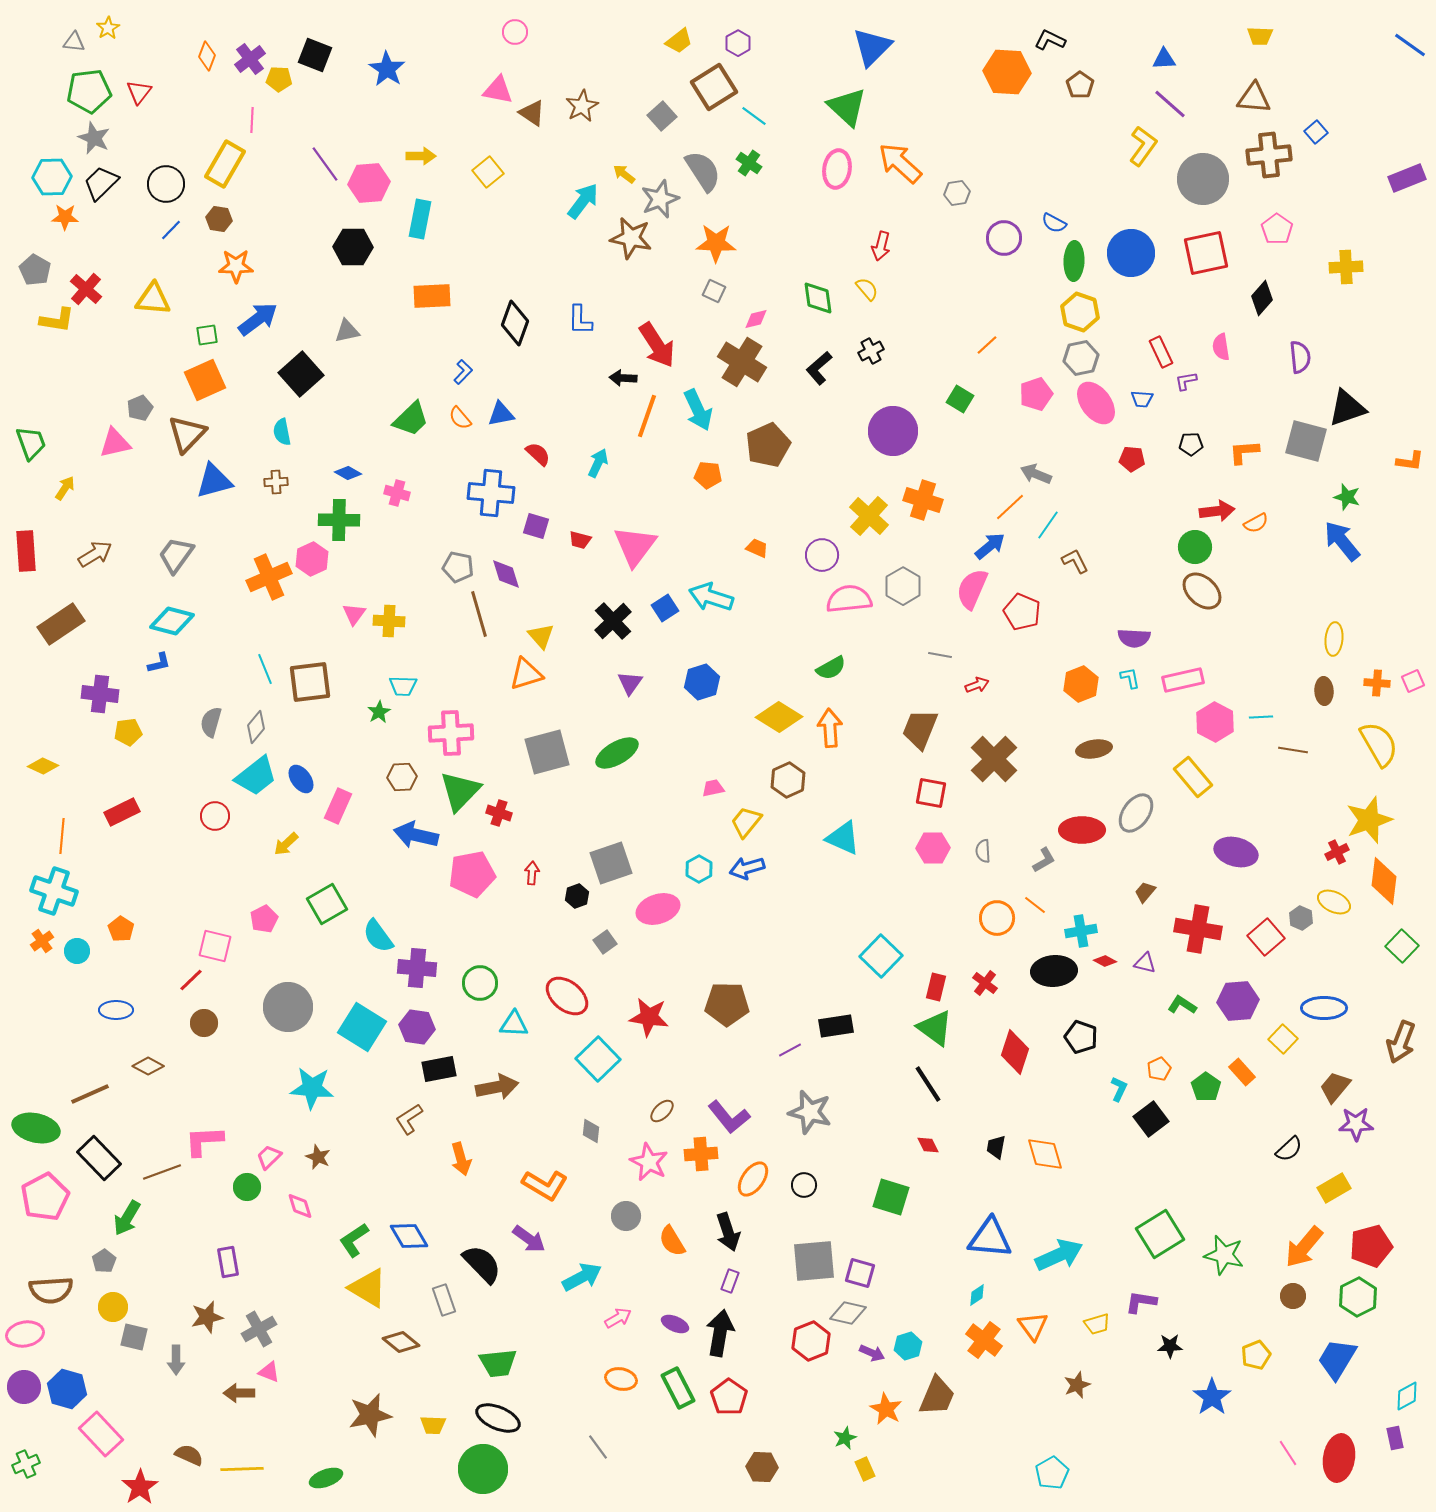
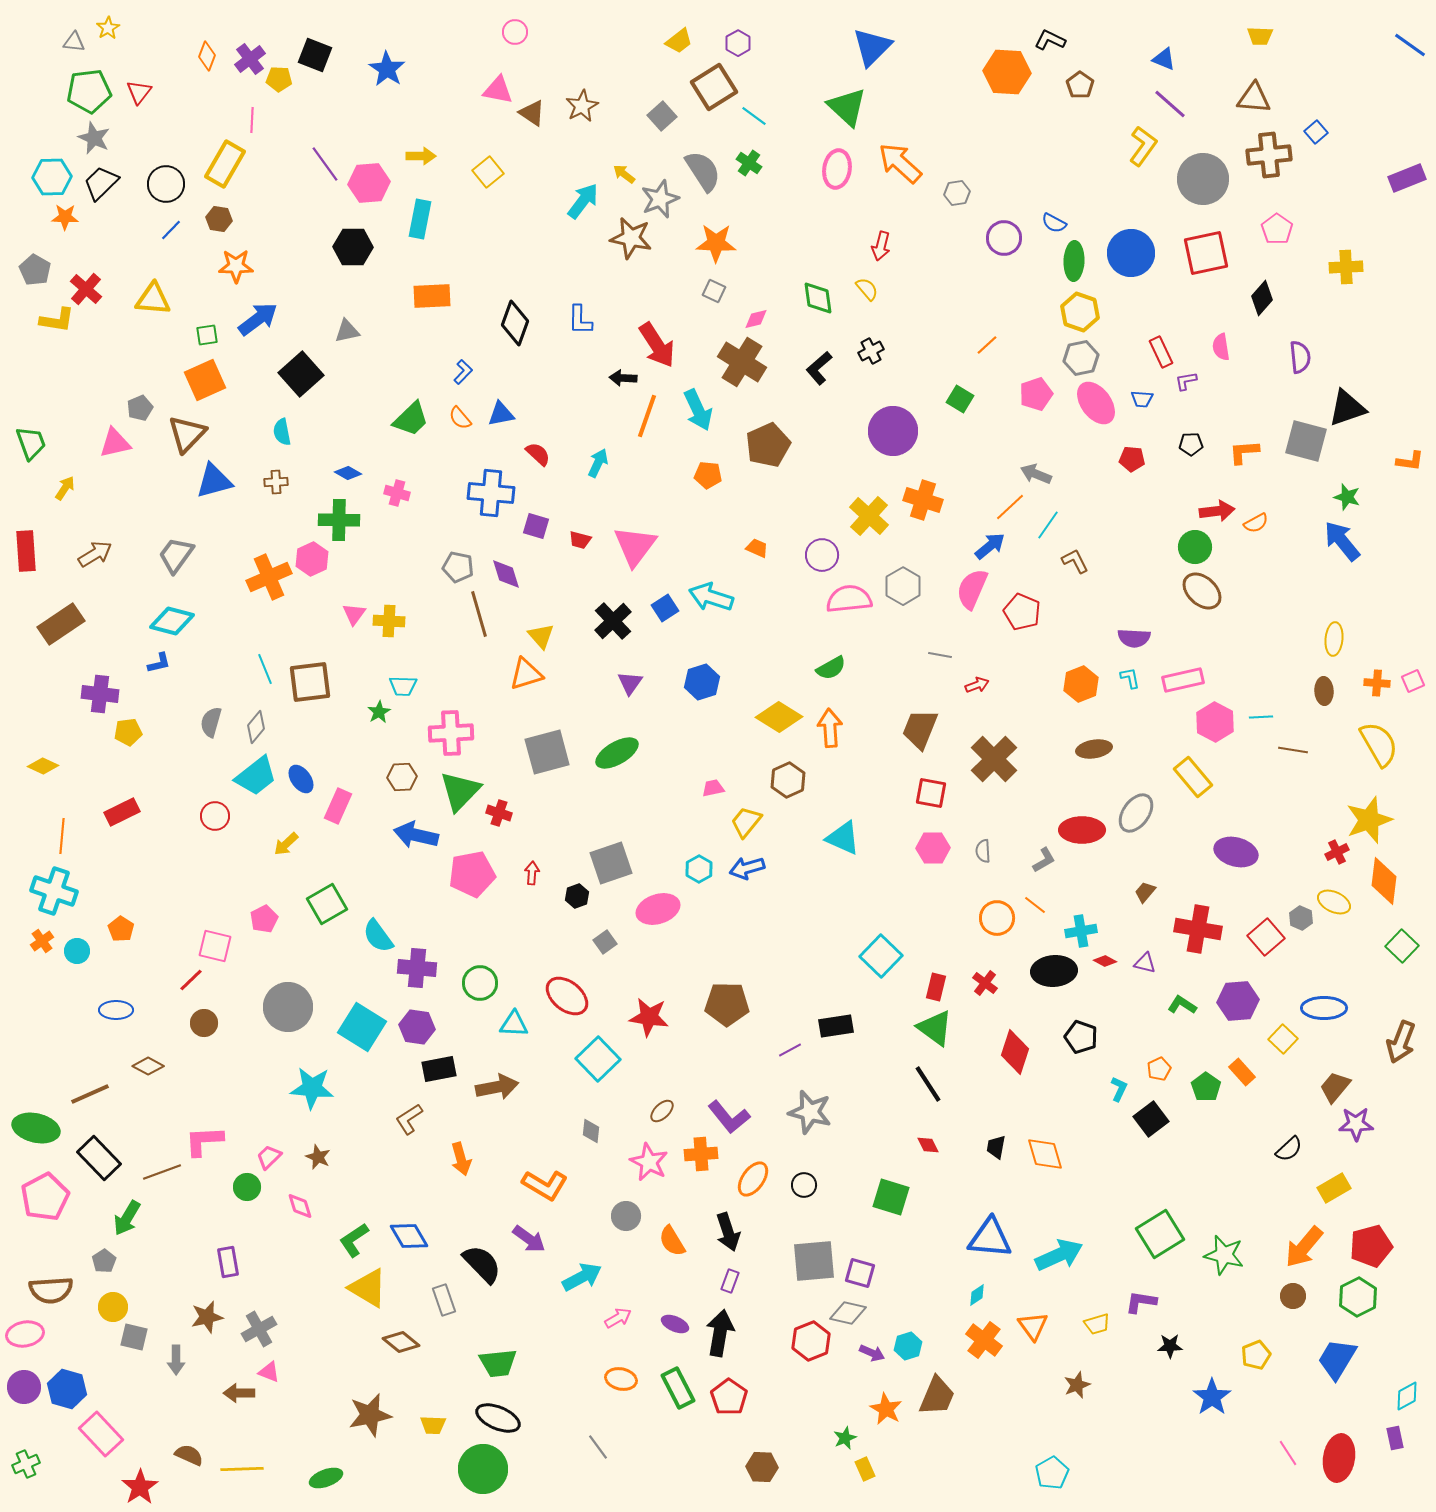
blue triangle at (1164, 59): rotated 25 degrees clockwise
